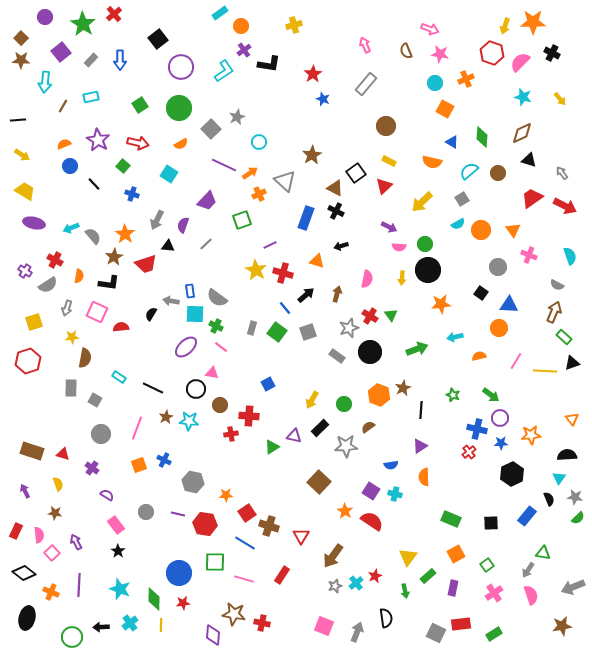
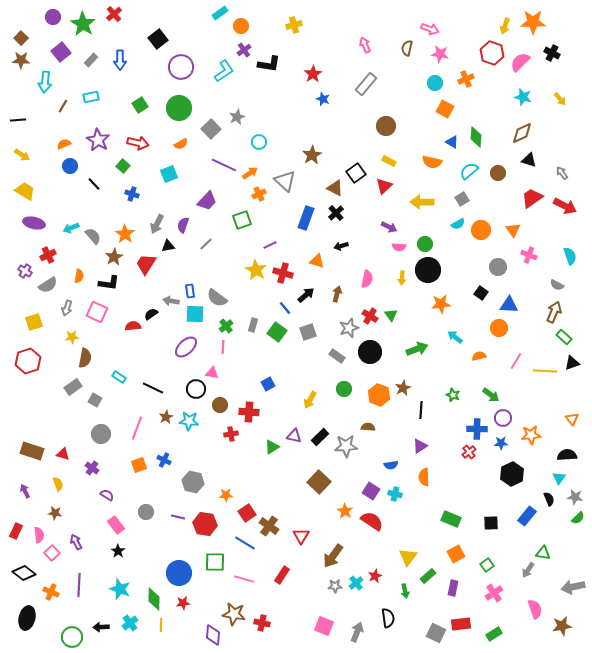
purple circle at (45, 17): moved 8 px right
brown semicircle at (406, 51): moved 1 px right, 3 px up; rotated 35 degrees clockwise
green diamond at (482, 137): moved 6 px left
cyan square at (169, 174): rotated 36 degrees clockwise
yellow arrow at (422, 202): rotated 45 degrees clockwise
black cross at (336, 211): moved 2 px down; rotated 21 degrees clockwise
gray arrow at (157, 220): moved 4 px down
black triangle at (168, 246): rotated 16 degrees counterclockwise
red cross at (55, 260): moved 7 px left, 5 px up; rotated 35 degrees clockwise
red trapezoid at (146, 264): rotated 140 degrees clockwise
black semicircle at (151, 314): rotated 24 degrees clockwise
green cross at (216, 326): moved 10 px right; rotated 24 degrees clockwise
red semicircle at (121, 327): moved 12 px right, 1 px up
gray rectangle at (252, 328): moved 1 px right, 3 px up
cyan arrow at (455, 337): rotated 49 degrees clockwise
pink line at (221, 347): moved 2 px right; rotated 56 degrees clockwise
gray rectangle at (71, 388): moved 2 px right, 1 px up; rotated 54 degrees clockwise
yellow arrow at (312, 400): moved 2 px left
green circle at (344, 404): moved 15 px up
red cross at (249, 416): moved 4 px up
purple circle at (500, 418): moved 3 px right
brown semicircle at (368, 427): rotated 40 degrees clockwise
black rectangle at (320, 428): moved 9 px down
blue cross at (477, 429): rotated 12 degrees counterclockwise
purple line at (178, 514): moved 3 px down
brown cross at (269, 526): rotated 18 degrees clockwise
gray star at (335, 586): rotated 16 degrees clockwise
gray arrow at (573, 587): rotated 10 degrees clockwise
pink semicircle at (531, 595): moved 4 px right, 14 px down
black semicircle at (386, 618): moved 2 px right
